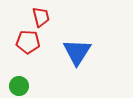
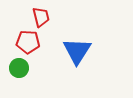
blue triangle: moved 1 px up
green circle: moved 18 px up
